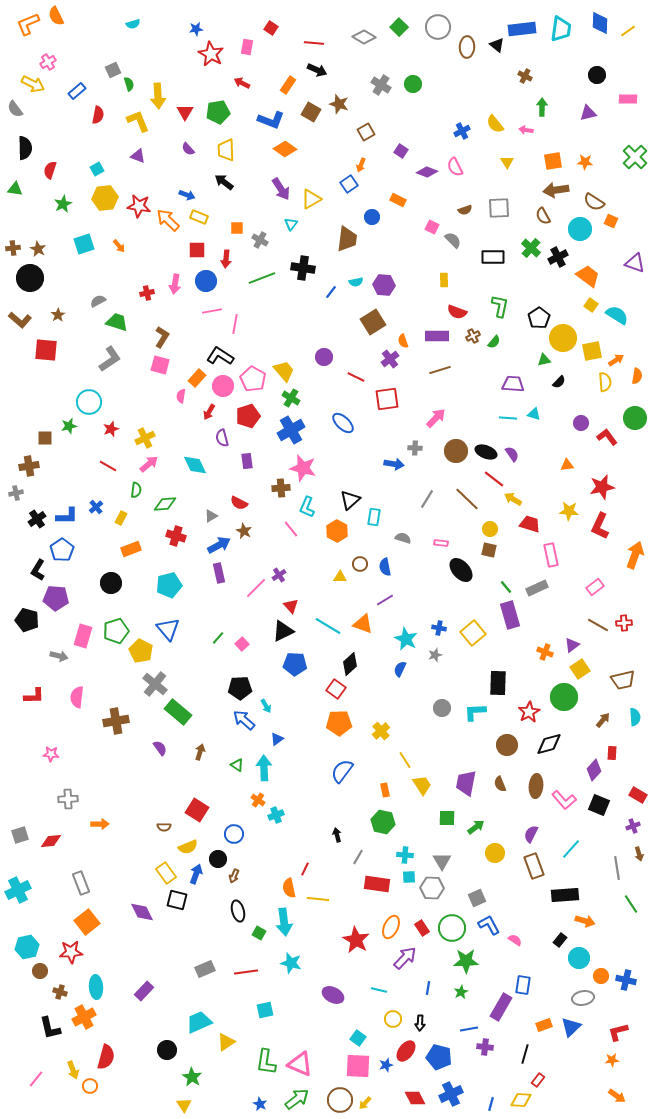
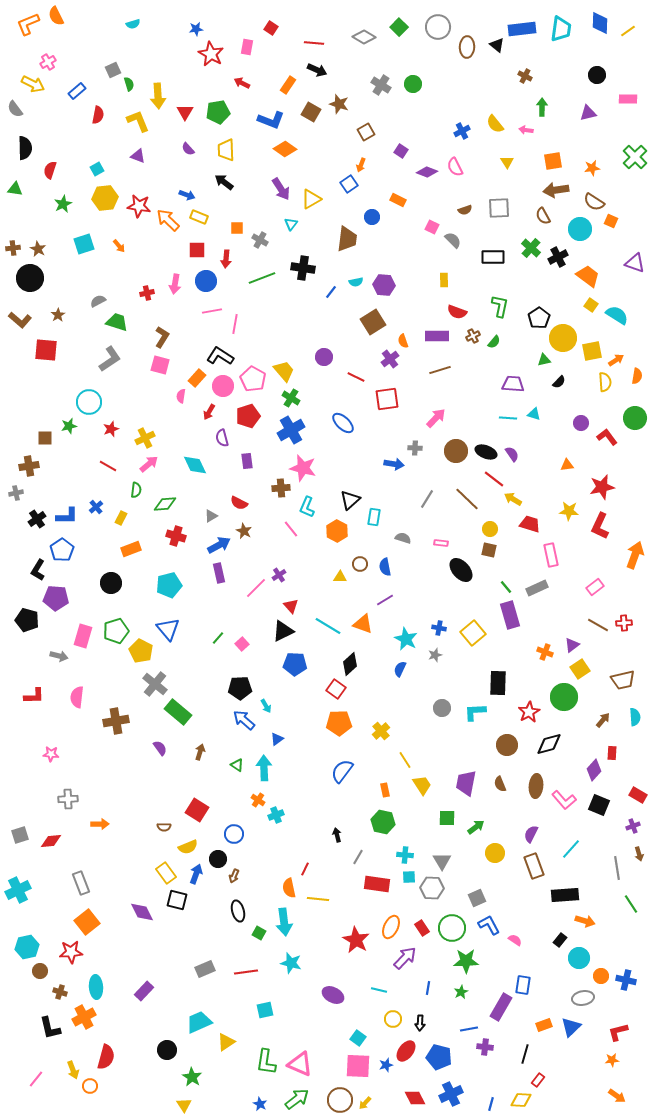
orange star at (585, 162): moved 7 px right, 6 px down; rotated 14 degrees counterclockwise
